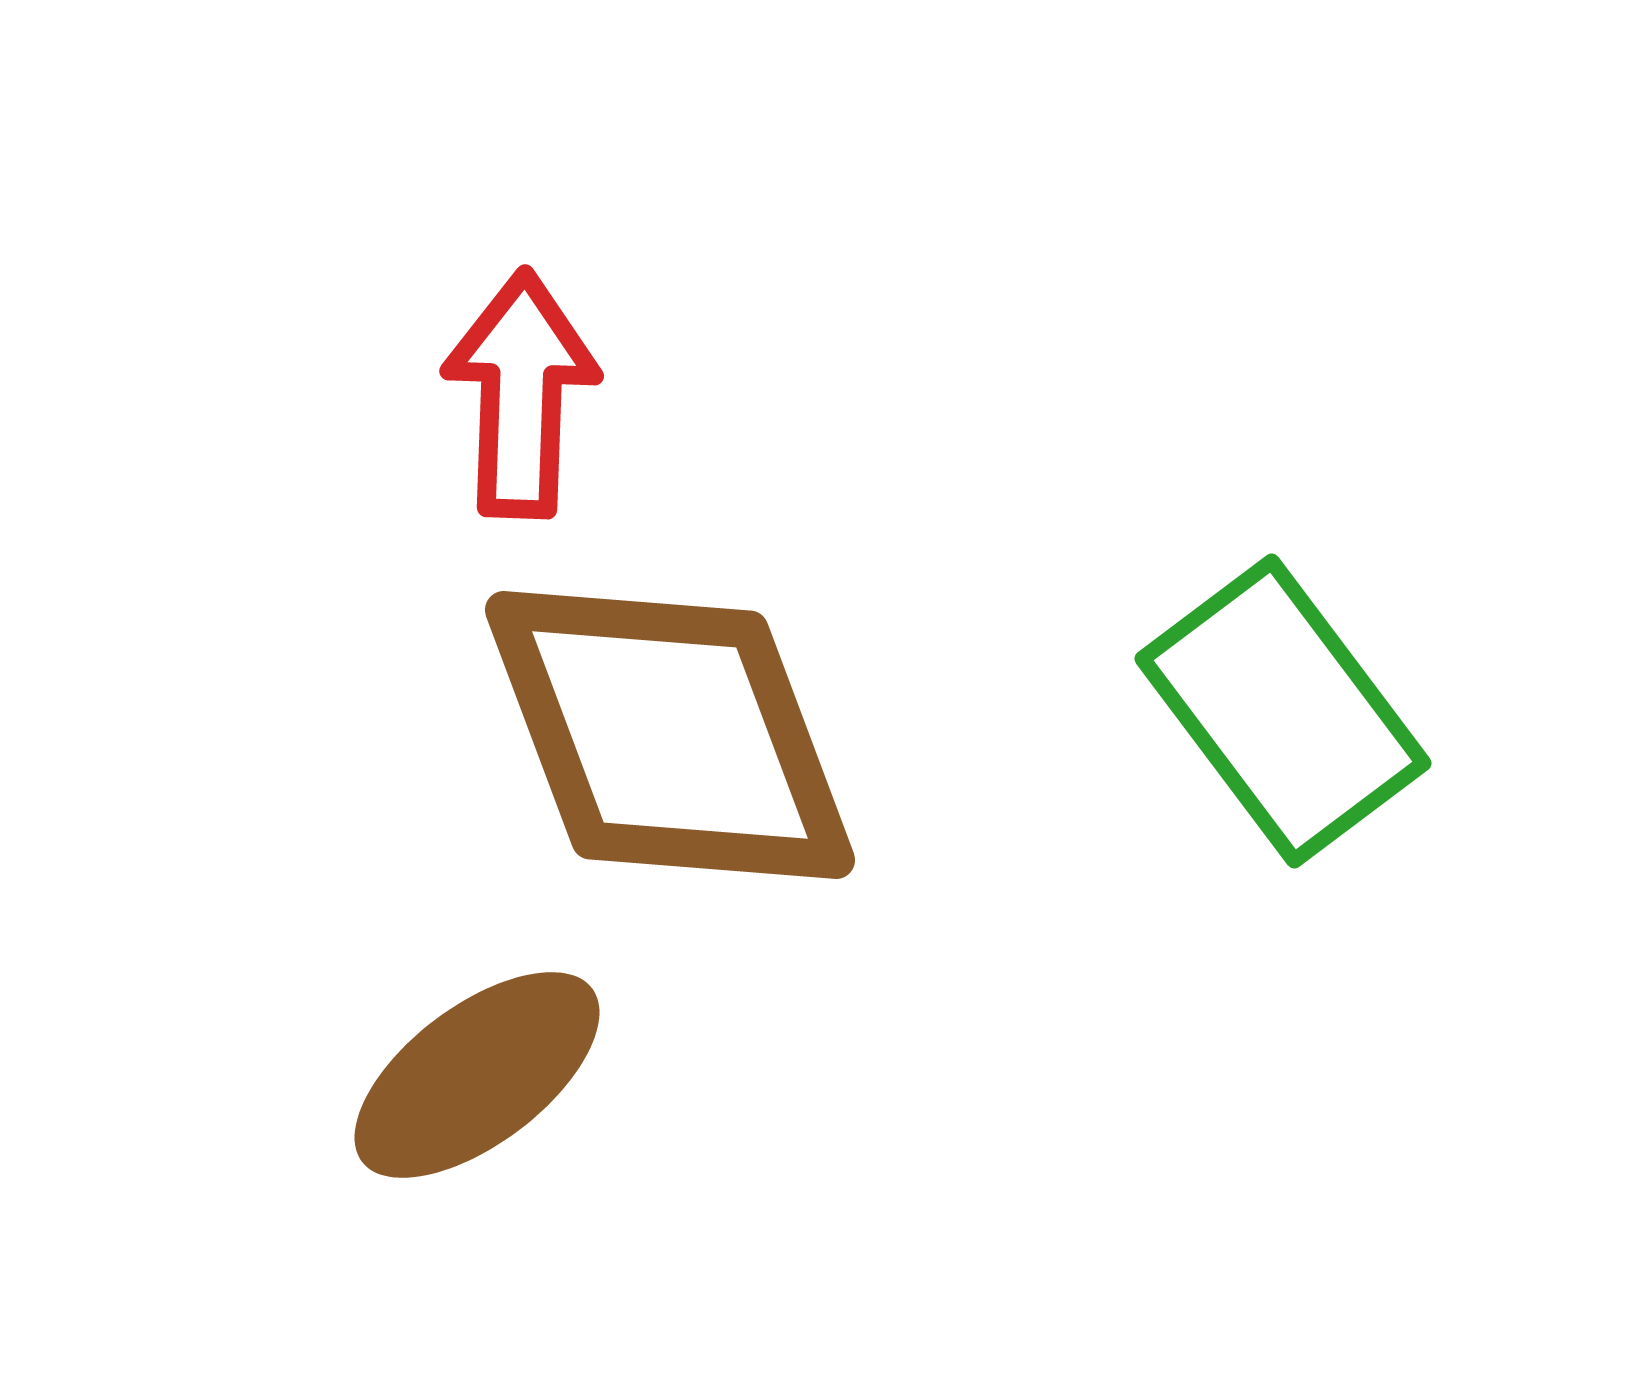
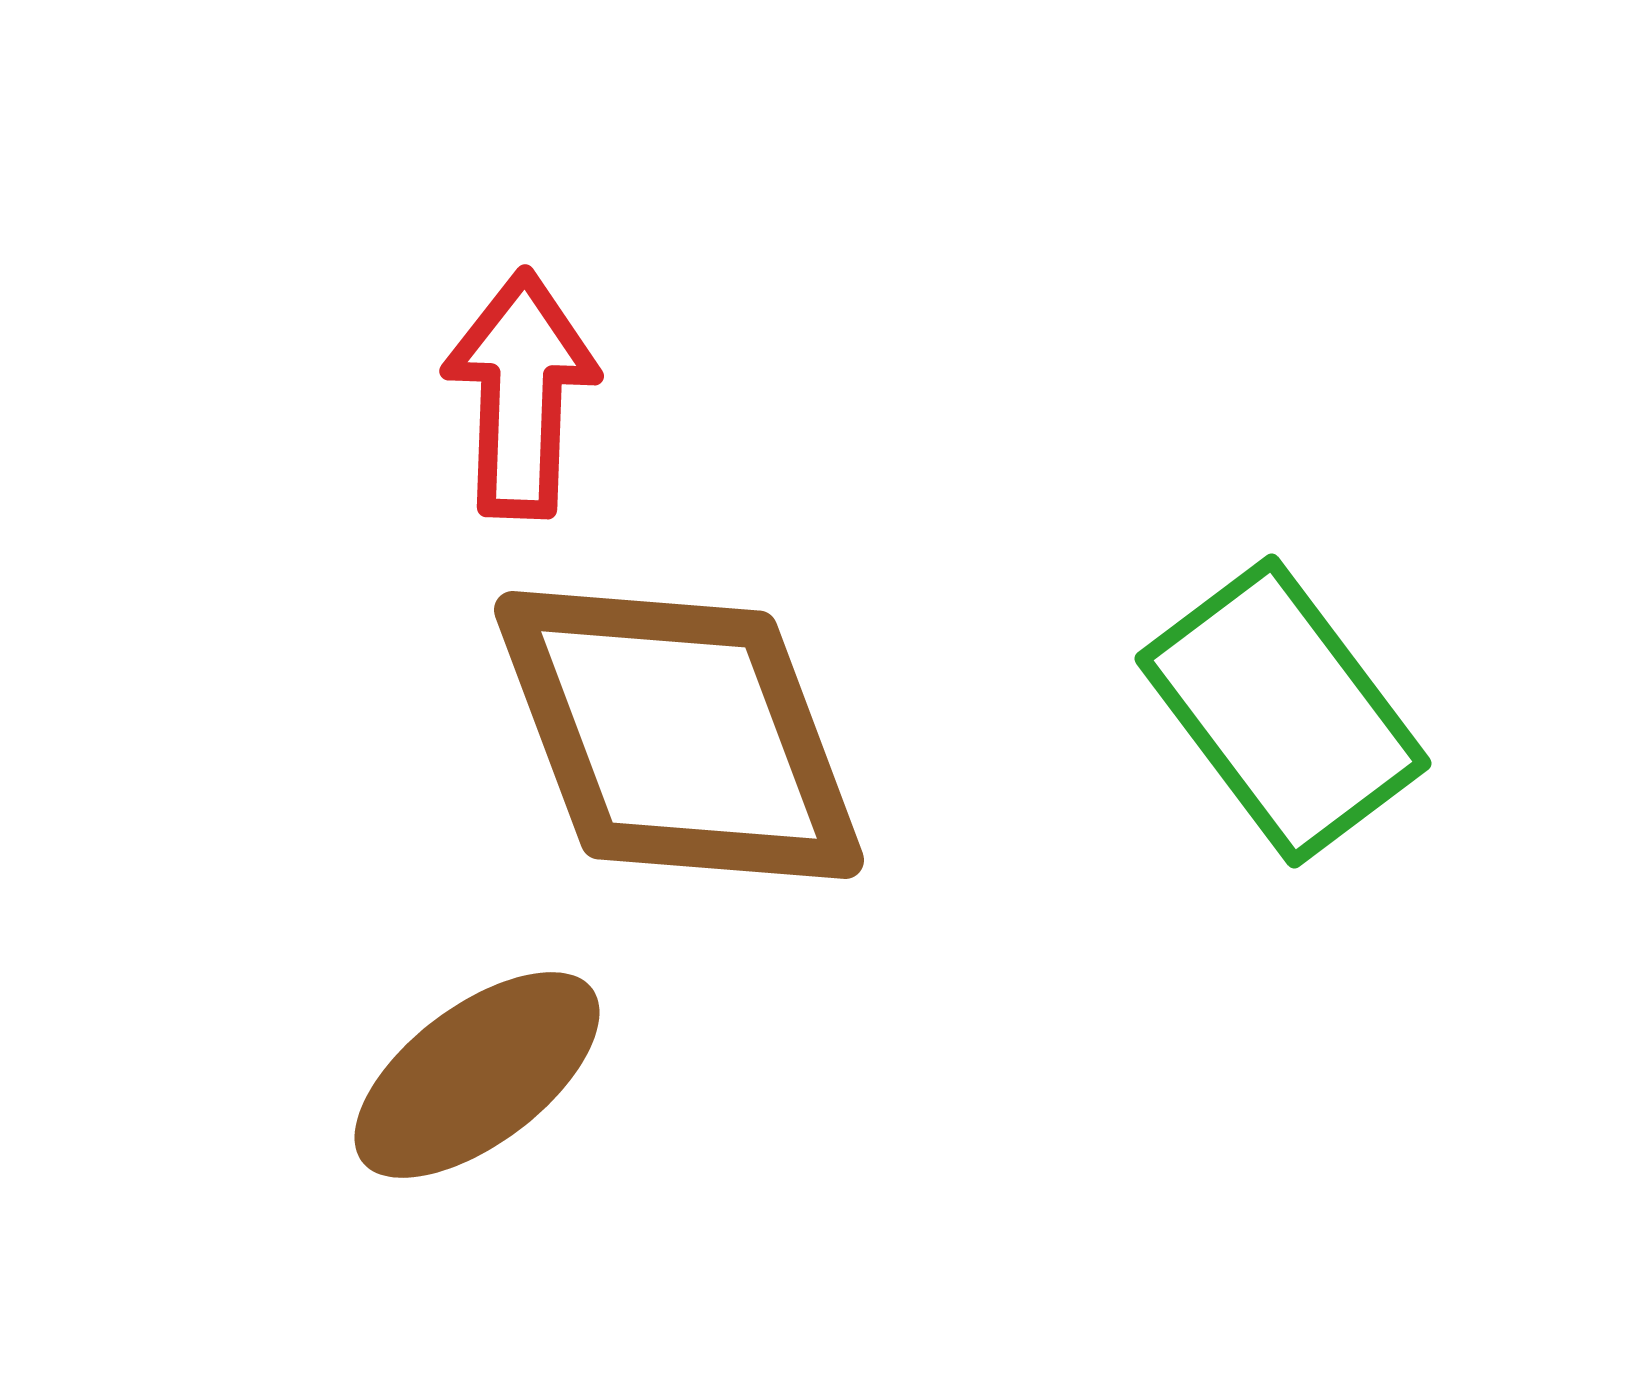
brown diamond: moved 9 px right
